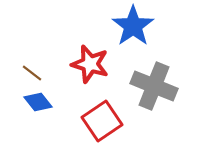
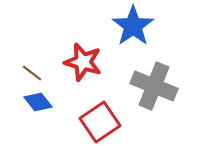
red star: moved 7 px left, 2 px up
red square: moved 2 px left, 1 px down
